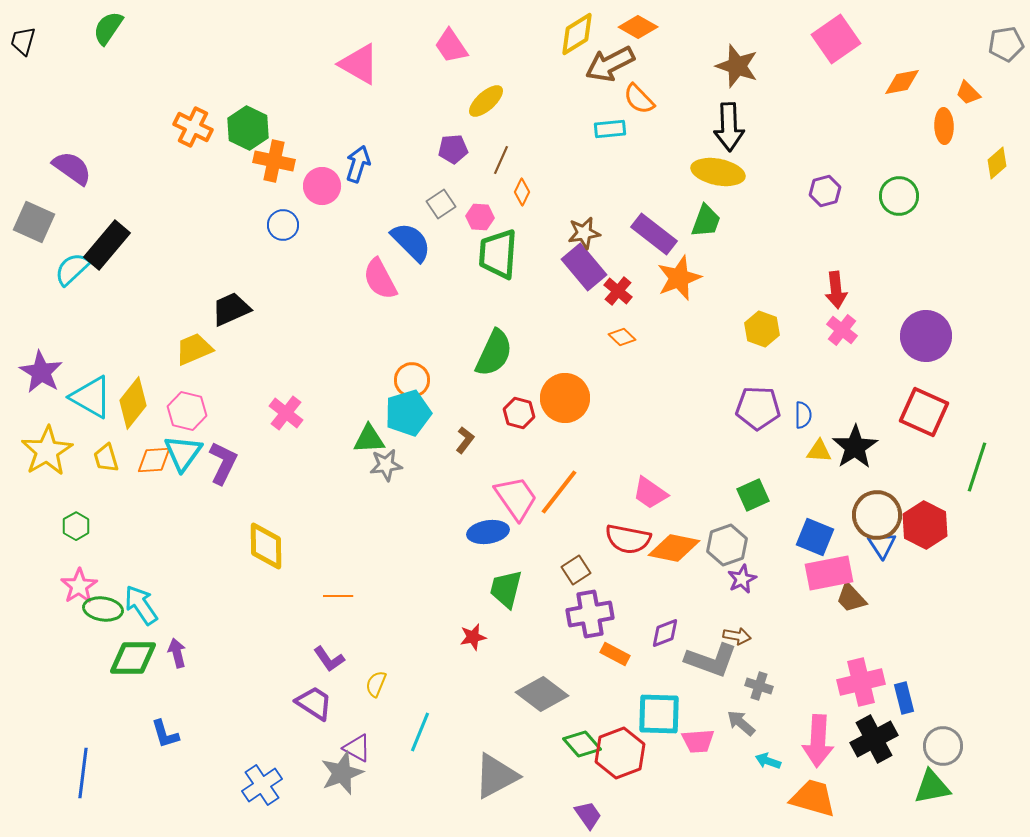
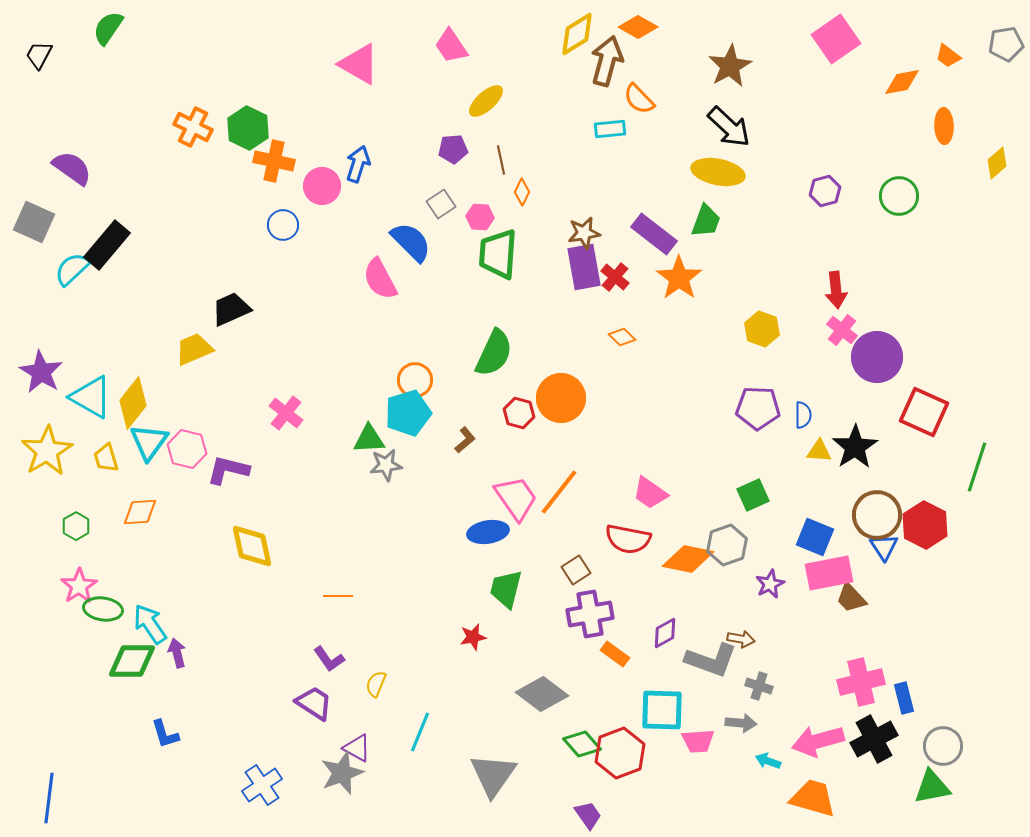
black trapezoid at (23, 41): moved 16 px right, 14 px down; rotated 12 degrees clockwise
brown arrow at (610, 64): moved 3 px left, 3 px up; rotated 132 degrees clockwise
brown star at (737, 66): moved 7 px left; rotated 24 degrees clockwise
orange trapezoid at (968, 93): moved 20 px left, 37 px up; rotated 8 degrees counterclockwise
black arrow at (729, 127): rotated 45 degrees counterclockwise
brown line at (501, 160): rotated 36 degrees counterclockwise
purple rectangle at (584, 267): rotated 30 degrees clockwise
orange star at (679, 278): rotated 15 degrees counterclockwise
red cross at (618, 291): moved 3 px left, 14 px up
purple circle at (926, 336): moved 49 px left, 21 px down
orange circle at (412, 380): moved 3 px right
orange circle at (565, 398): moved 4 px left
pink hexagon at (187, 411): moved 38 px down
brown L-shape at (465, 440): rotated 12 degrees clockwise
cyan triangle at (183, 453): moved 34 px left, 11 px up
orange diamond at (154, 460): moved 14 px left, 52 px down
purple L-shape at (223, 463): moved 5 px right, 7 px down; rotated 102 degrees counterclockwise
blue triangle at (882, 545): moved 2 px right, 2 px down
yellow diamond at (266, 546): moved 14 px left; rotated 12 degrees counterclockwise
orange diamond at (674, 548): moved 14 px right, 11 px down
purple star at (742, 579): moved 28 px right, 5 px down
cyan arrow at (141, 605): moved 9 px right, 19 px down
purple diamond at (665, 633): rotated 8 degrees counterclockwise
brown arrow at (737, 636): moved 4 px right, 3 px down
orange rectangle at (615, 654): rotated 8 degrees clockwise
green diamond at (133, 658): moved 1 px left, 3 px down
cyan square at (659, 714): moved 3 px right, 4 px up
gray arrow at (741, 723): rotated 144 degrees clockwise
pink arrow at (818, 741): rotated 72 degrees clockwise
blue line at (83, 773): moved 34 px left, 25 px down
gray triangle at (496, 776): moved 3 px left, 1 px up; rotated 27 degrees counterclockwise
